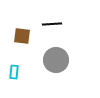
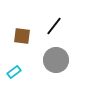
black line: moved 2 px right, 2 px down; rotated 48 degrees counterclockwise
cyan rectangle: rotated 48 degrees clockwise
